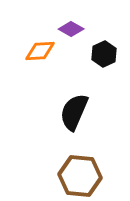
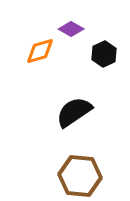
orange diamond: rotated 12 degrees counterclockwise
black semicircle: rotated 33 degrees clockwise
